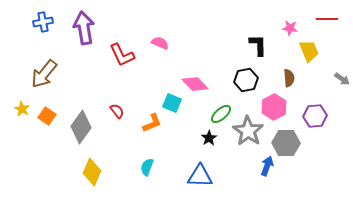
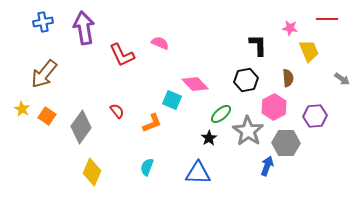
brown semicircle: moved 1 px left
cyan square: moved 3 px up
blue triangle: moved 2 px left, 3 px up
